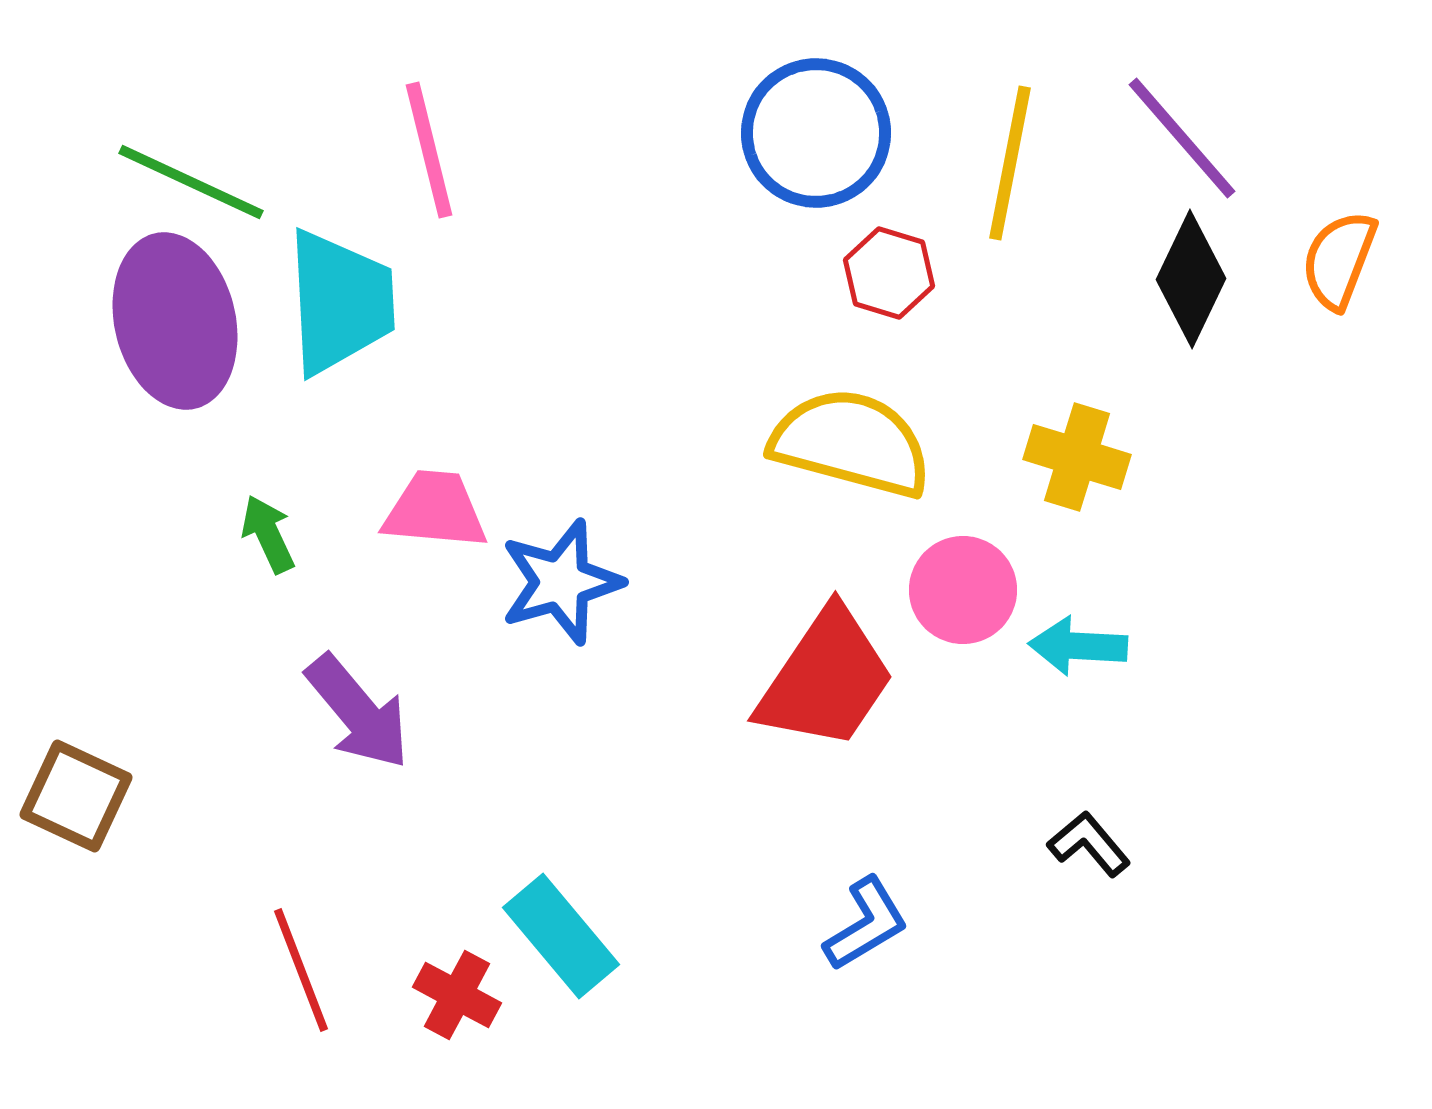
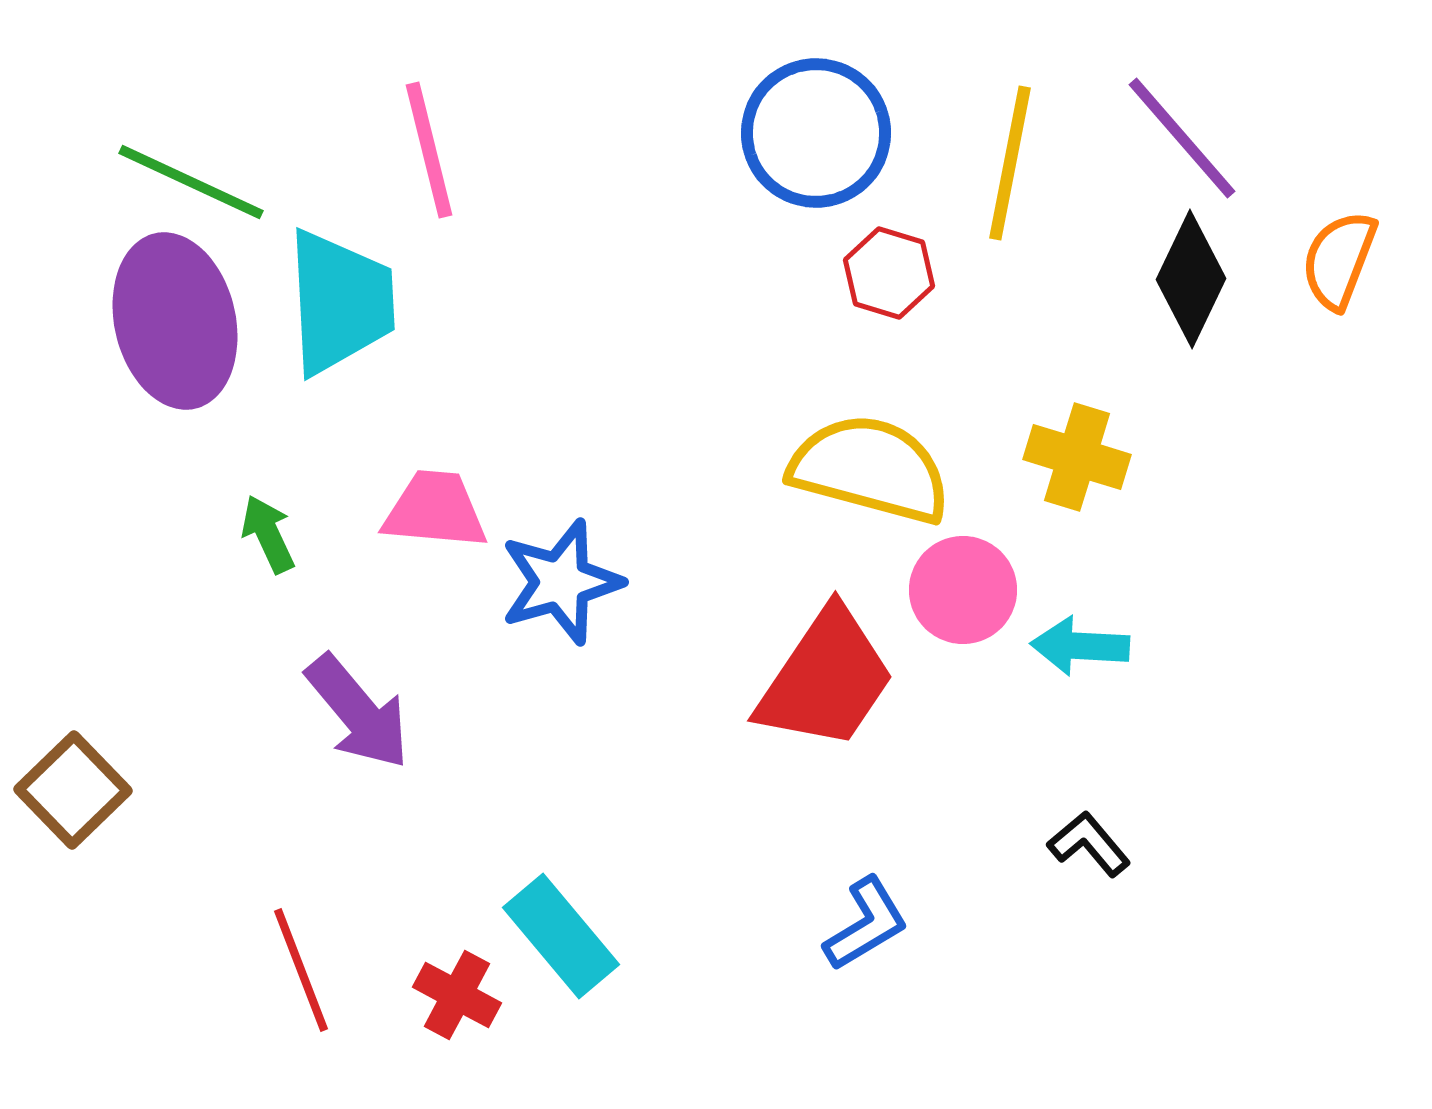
yellow semicircle: moved 19 px right, 26 px down
cyan arrow: moved 2 px right
brown square: moved 3 px left, 6 px up; rotated 21 degrees clockwise
